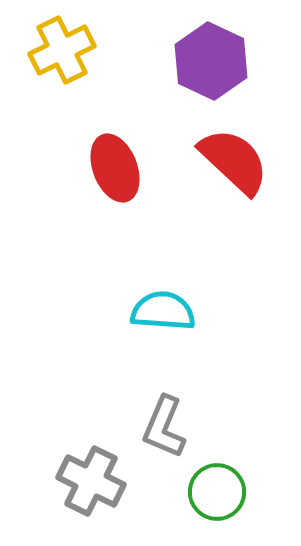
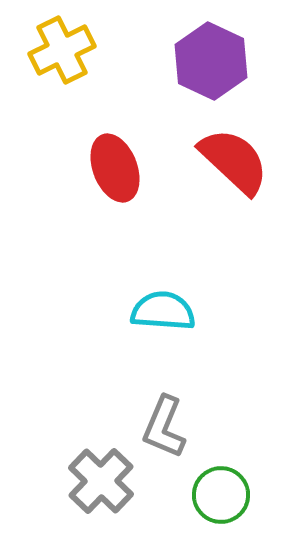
gray cross: moved 10 px right; rotated 18 degrees clockwise
green circle: moved 4 px right, 3 px down
